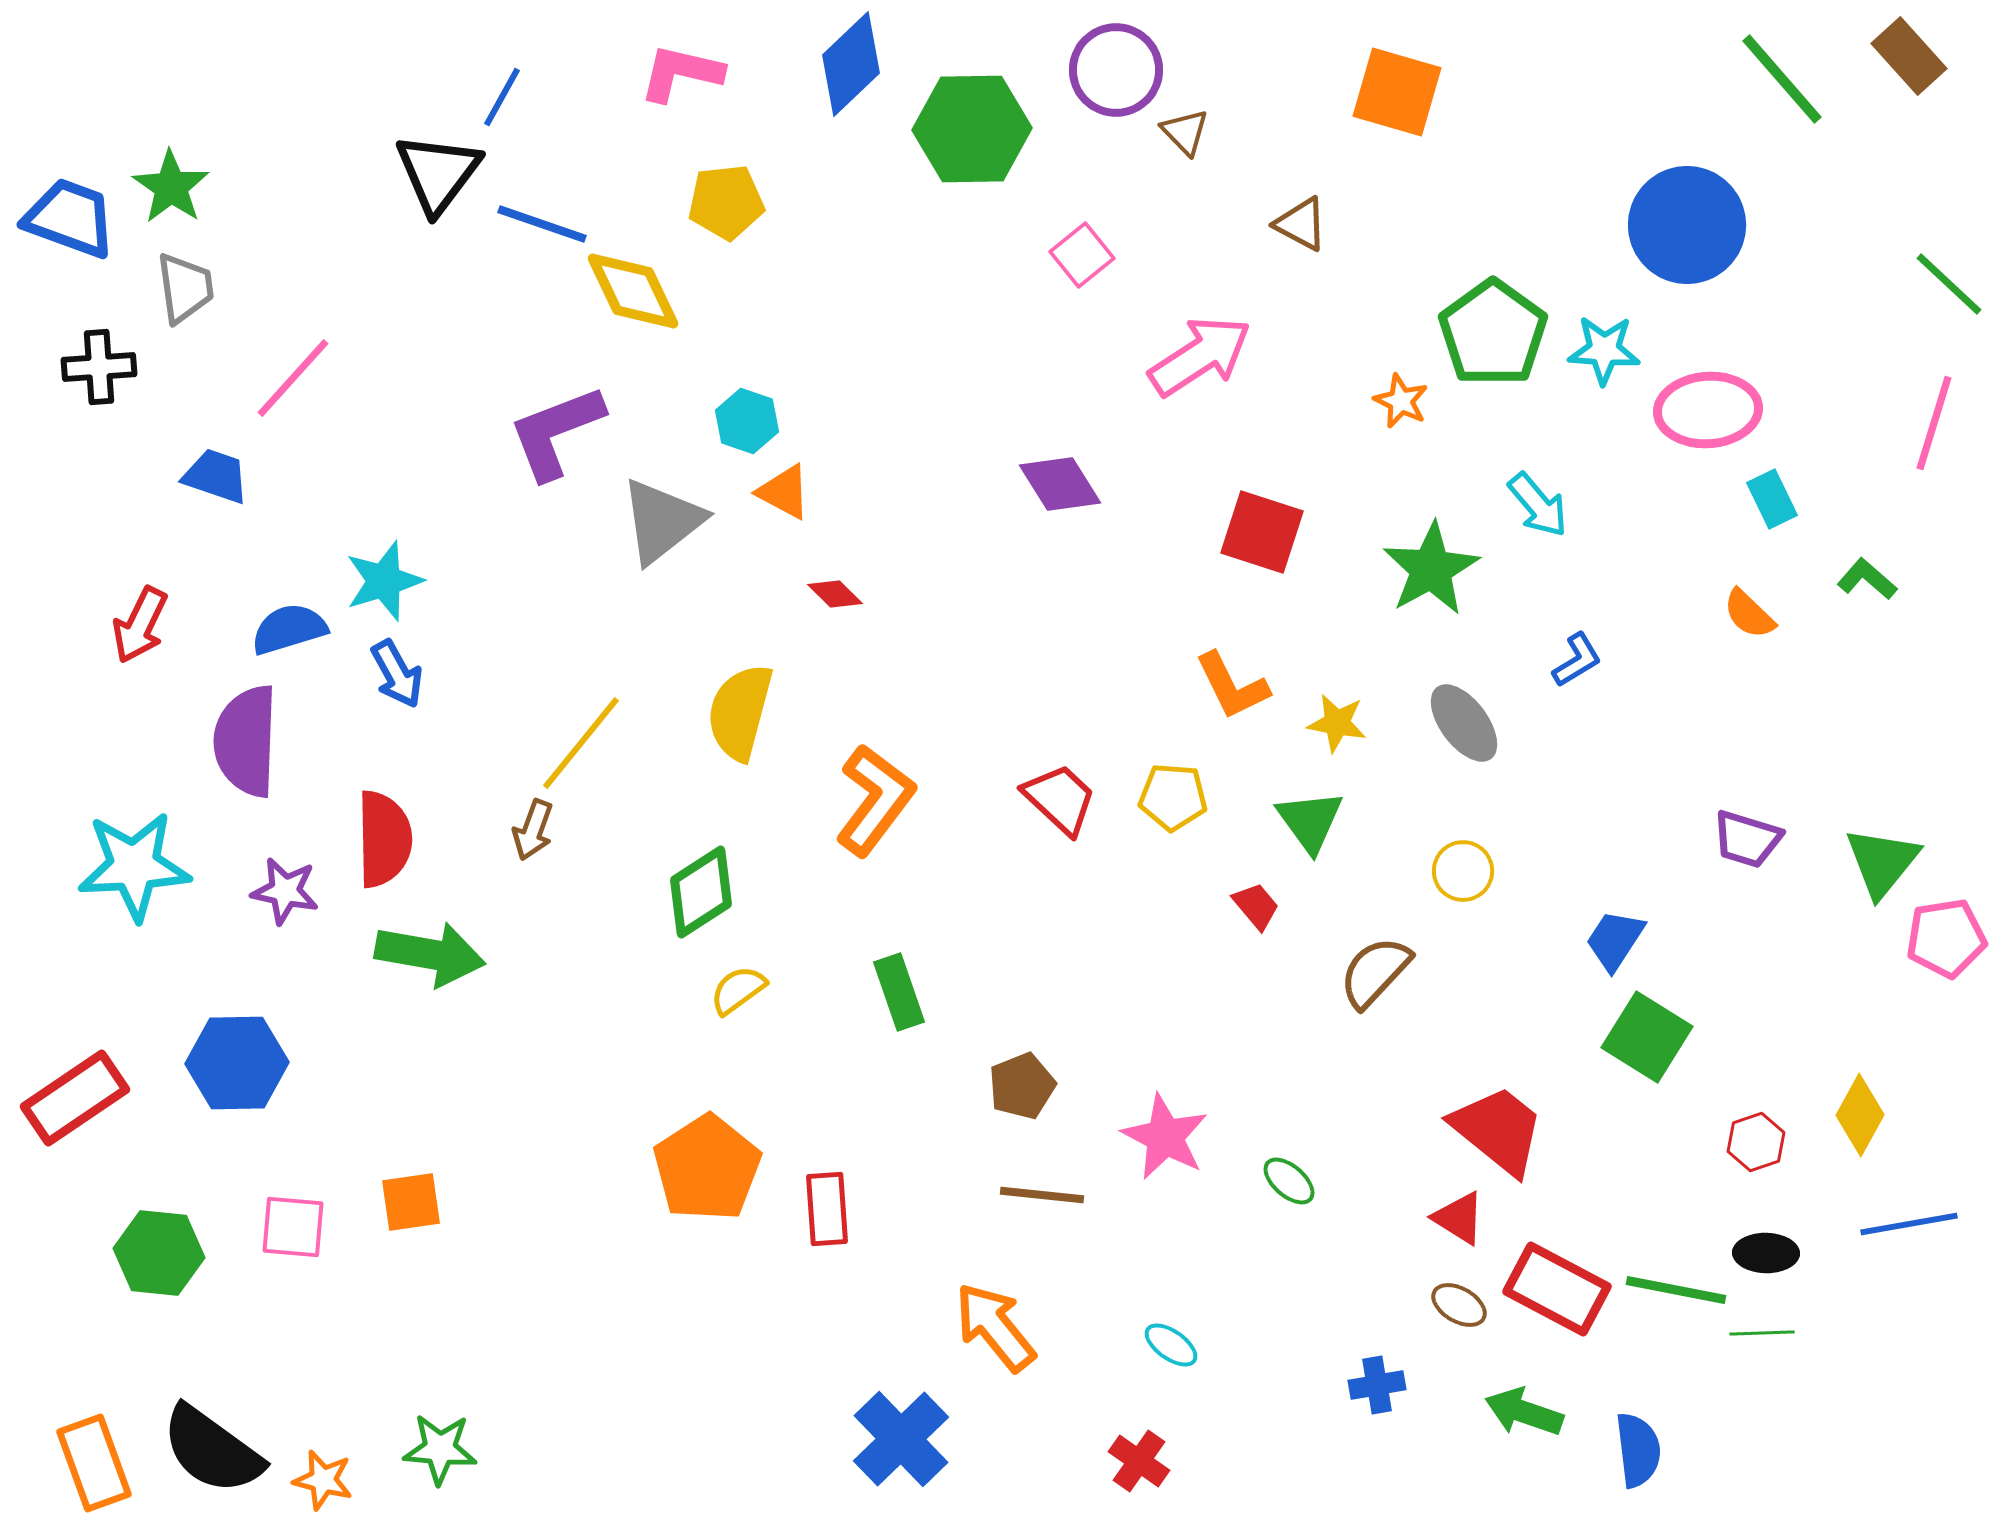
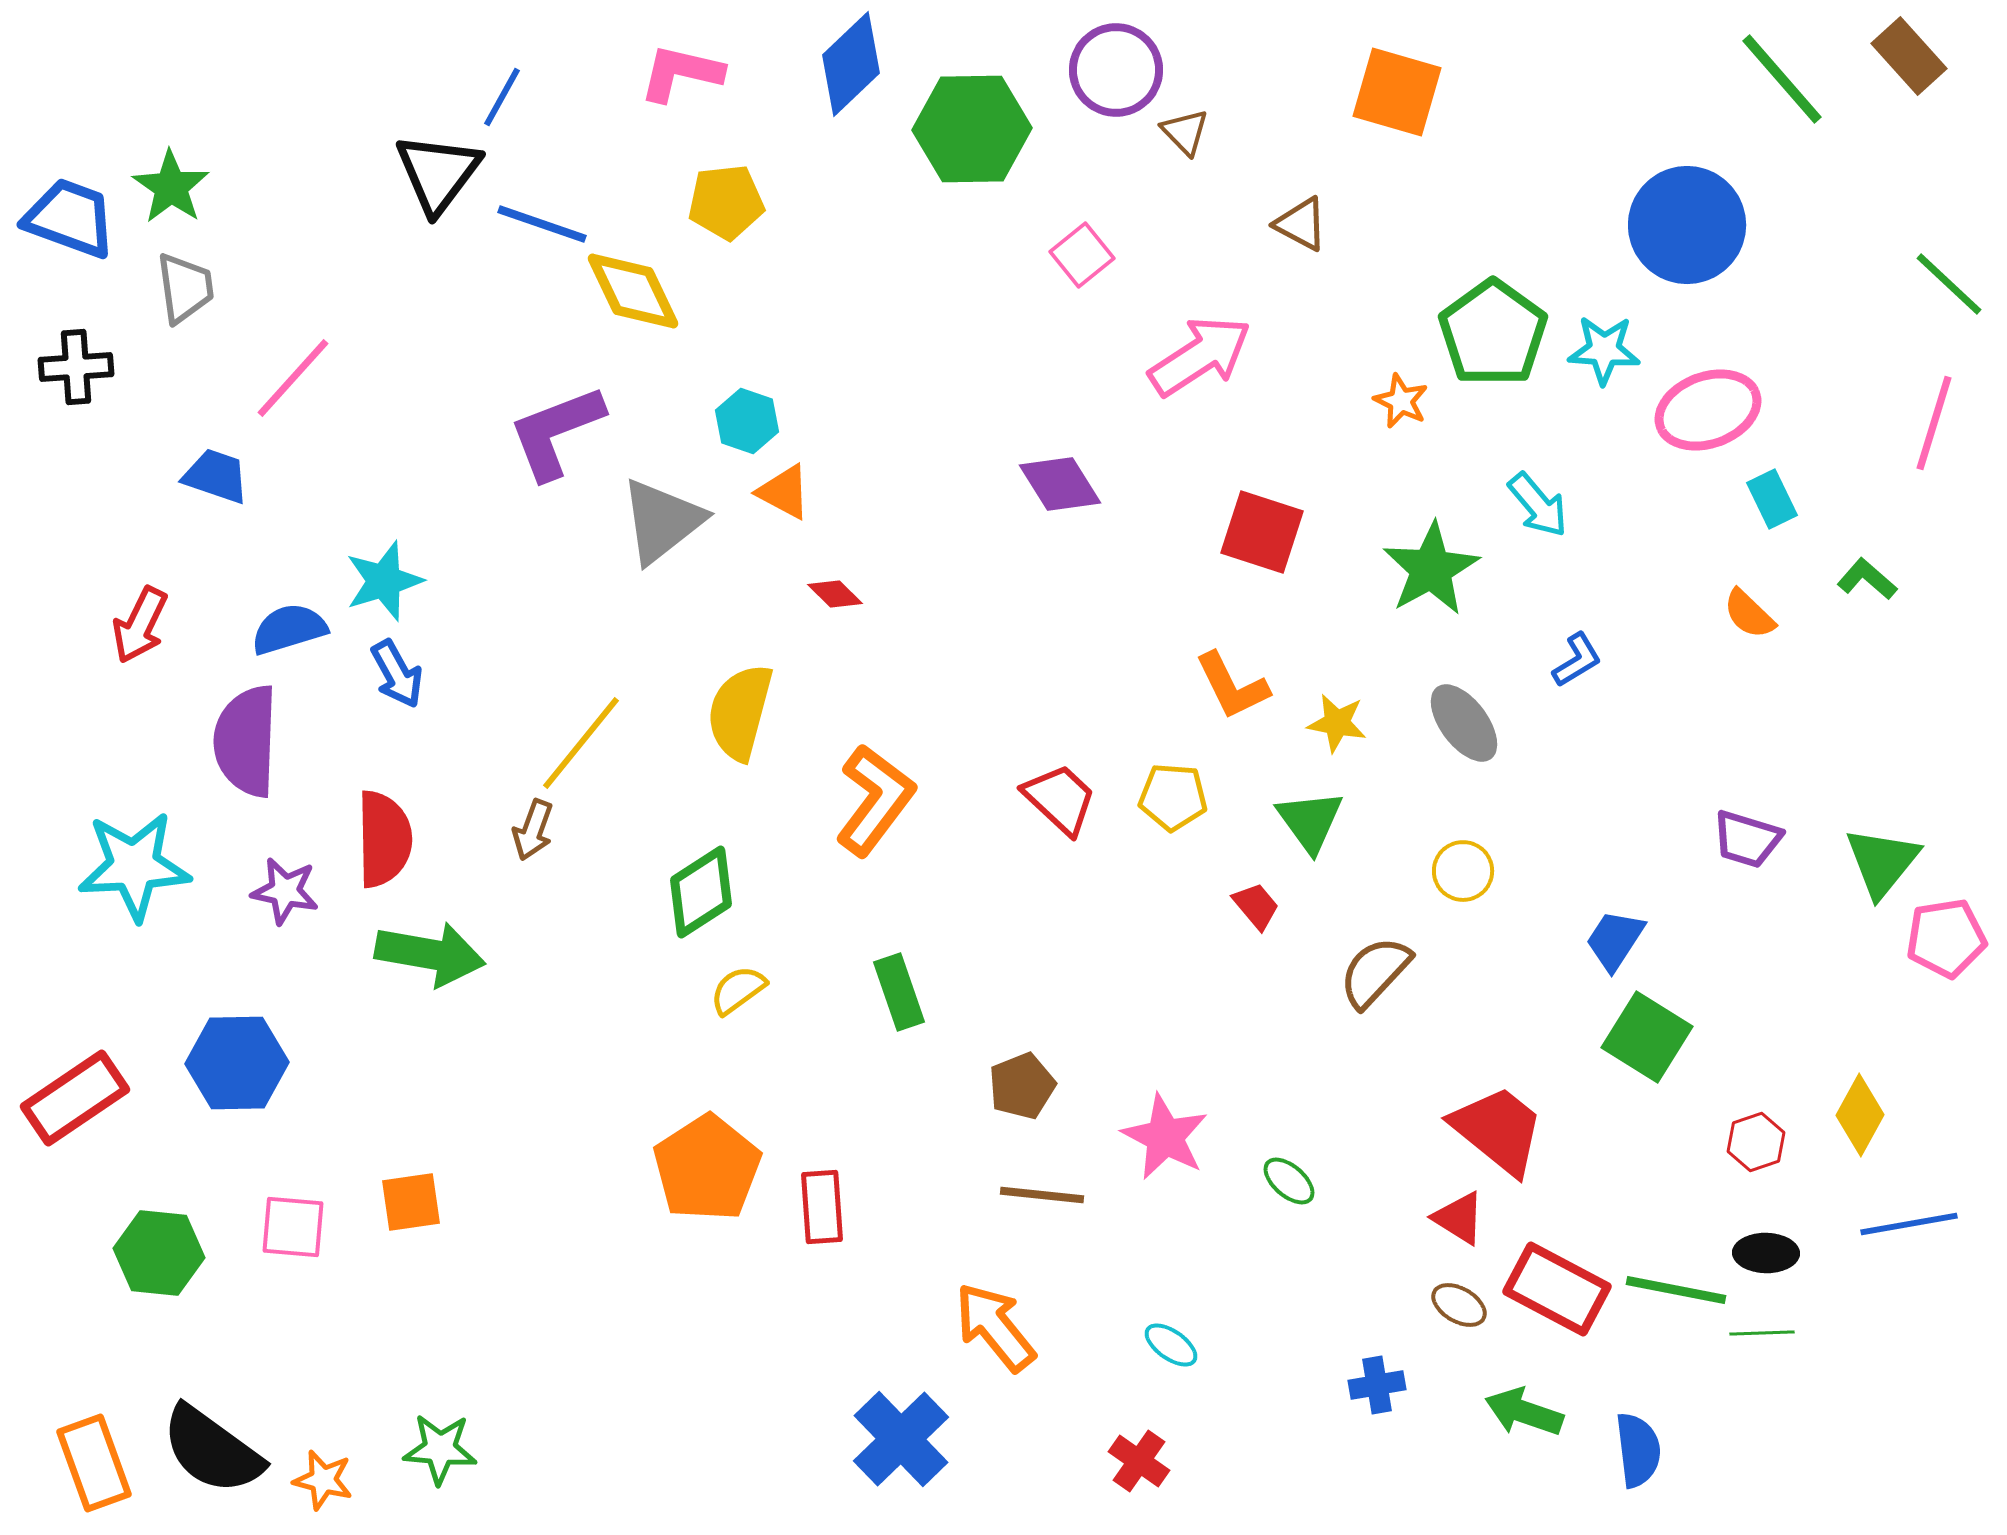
black cross at (99, 367): moved 23 px left
pink ellipse at (1708, 410): rotated 16 degrees counterclockwise
red rectangle at (827, 1209): moved 5 px left, 2 px up
